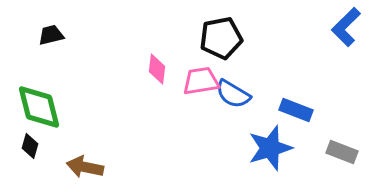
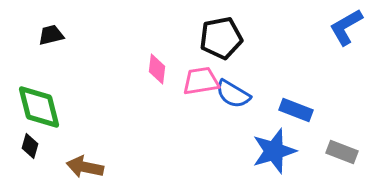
blue L-shape: rotated 15 degrees clockwise
blue star: moved 4 px right, 3 px down
